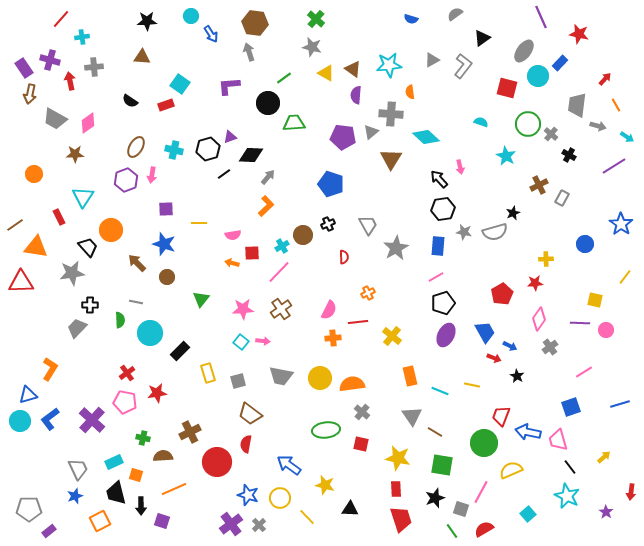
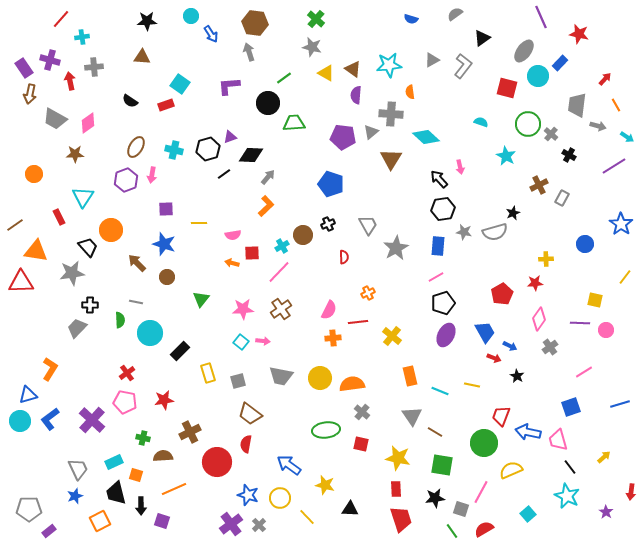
orange triangle at (36, 247): moved 4 px down
red star at (157, 393): moved 7 px right, 7 px down
black star at (435, 498): rotated 12 degrees clockwise
